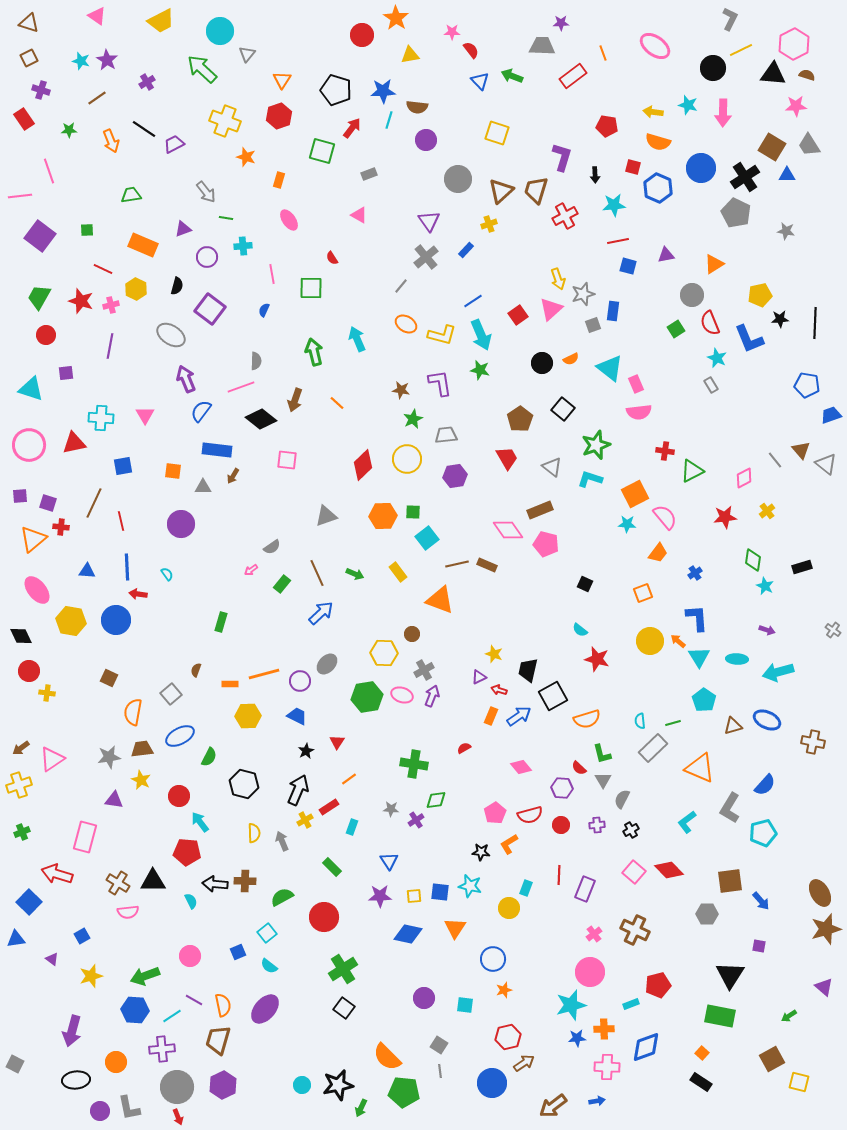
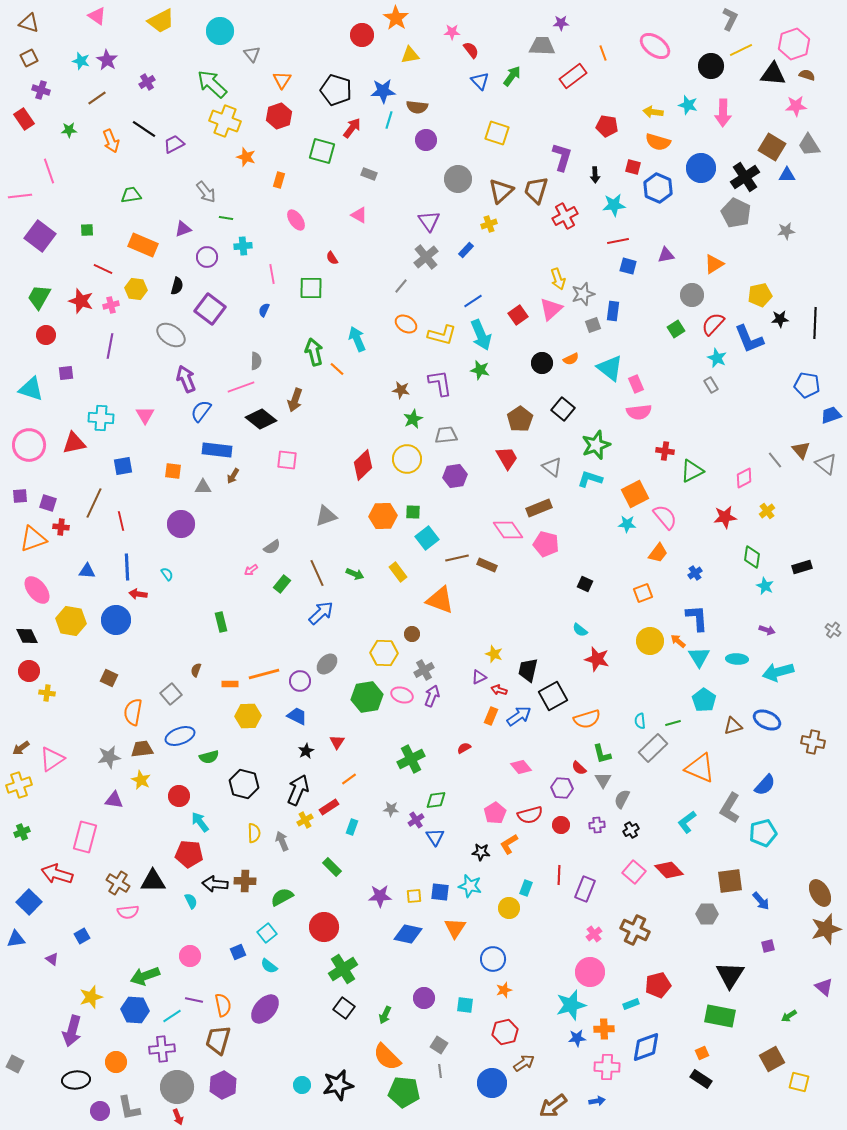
pink hexagon at (794, 44): rotated 8 degrees clockwise
gray triangle at (247, 54): moved 5 px right; rotated 18 degrees counterclockwise
black circle at (713, 68): moved 2 px left, 2 px up
green arrow at (202, 69): moved 10 px right, 15 px down
green arrow at (512, 76): rotated 105 degrees clockwise
gray rectangle at (369, 174): rotated 42 degrees clockwise
pink ellipse at (289, 220): moved 7 px right
gray star at (786, 231): rotated 18 degrees counterclockwise
yellow hexagon at (136, 289): rotated 20 degrees counterclockwise
red semicircle at (710, 323): moved 3 px right, 1 px down; rotated 65 degrees clockwise
orange line at (337, 403): moved 34 px up
brown rectangle at (540, 510): moved 1 px left, 2 px up
orange triangle at (33, 539): rotated 20 degrees clockwise
green diamond at (753, 560): moved 1 px left, 3 px up
brown line at (457, 564): moved 6 px up
green rectangle at (221, 622): rotated 30 degrees counterclockwise
black diamond at (21, 636): moved 6 px right
blue ellipse at (180, 736): rotated 8 degrees clockwise
green semicircle at (209, 757): rotated 48 degrees clockwise
green cross at (414, 764): moved 3 px left, 5 px up; rotated 36 degrees counterclockwise
red pentagon at (187, 852): moved 2 px right, 2 px down
blue triangle at (389, 861): moved 46 px right, 24 px up
red circle at (324, 917): moved 10 px down
purple square at (759, 946): moved 9 px right; rotated 24 degrees counterclockwise
yellow star at (91, 976): moved 21 px down
purple line at (194, 1000): rotated 18 degrees counterclockwise
red hexagon at (508, 1037): moved 3 px left, 5 px up
orange square at (702, 1053): rotated 24 degrees clockwise
black rectangle at (701, 1082): moved 3 px up
green arrow at (361, 1108): moved 24 px right, 93 px up
